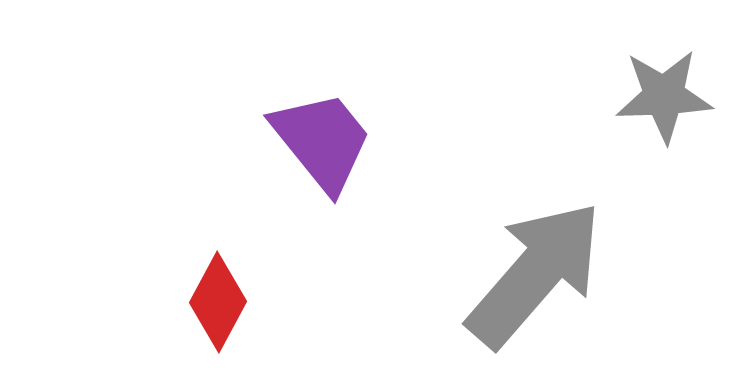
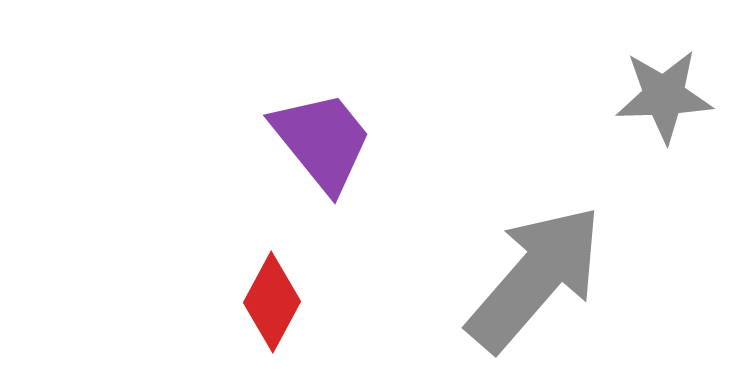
gray arrow: moved 4 px down
red diamond: moved 54 px right
